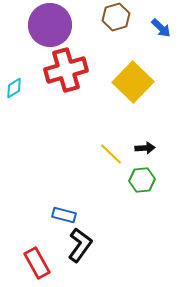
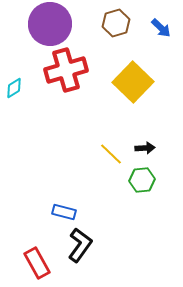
brown hexagon: moved 6 px down
purple circle: moved 1 px up
blue rectangle: moved 3 px up
